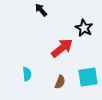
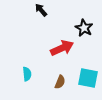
red arrow: rotated 15 degrees clockwise
cyan square: moved 1 px down; rotated 20 degrees clockwise
